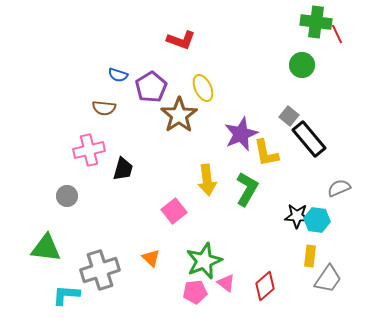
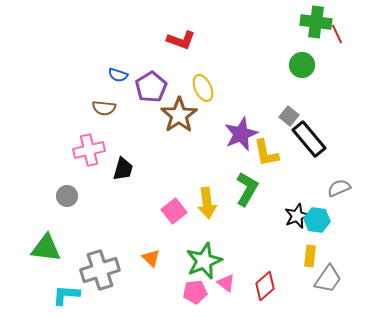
yellow arrow: moved 23 px down
black star: rotated 25 degrees counterclockwise
